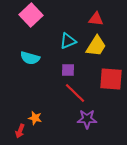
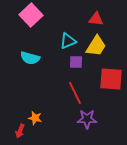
purple square: moved 8 px right, 8 px up
red line: rotated 20 degrees clockwise
